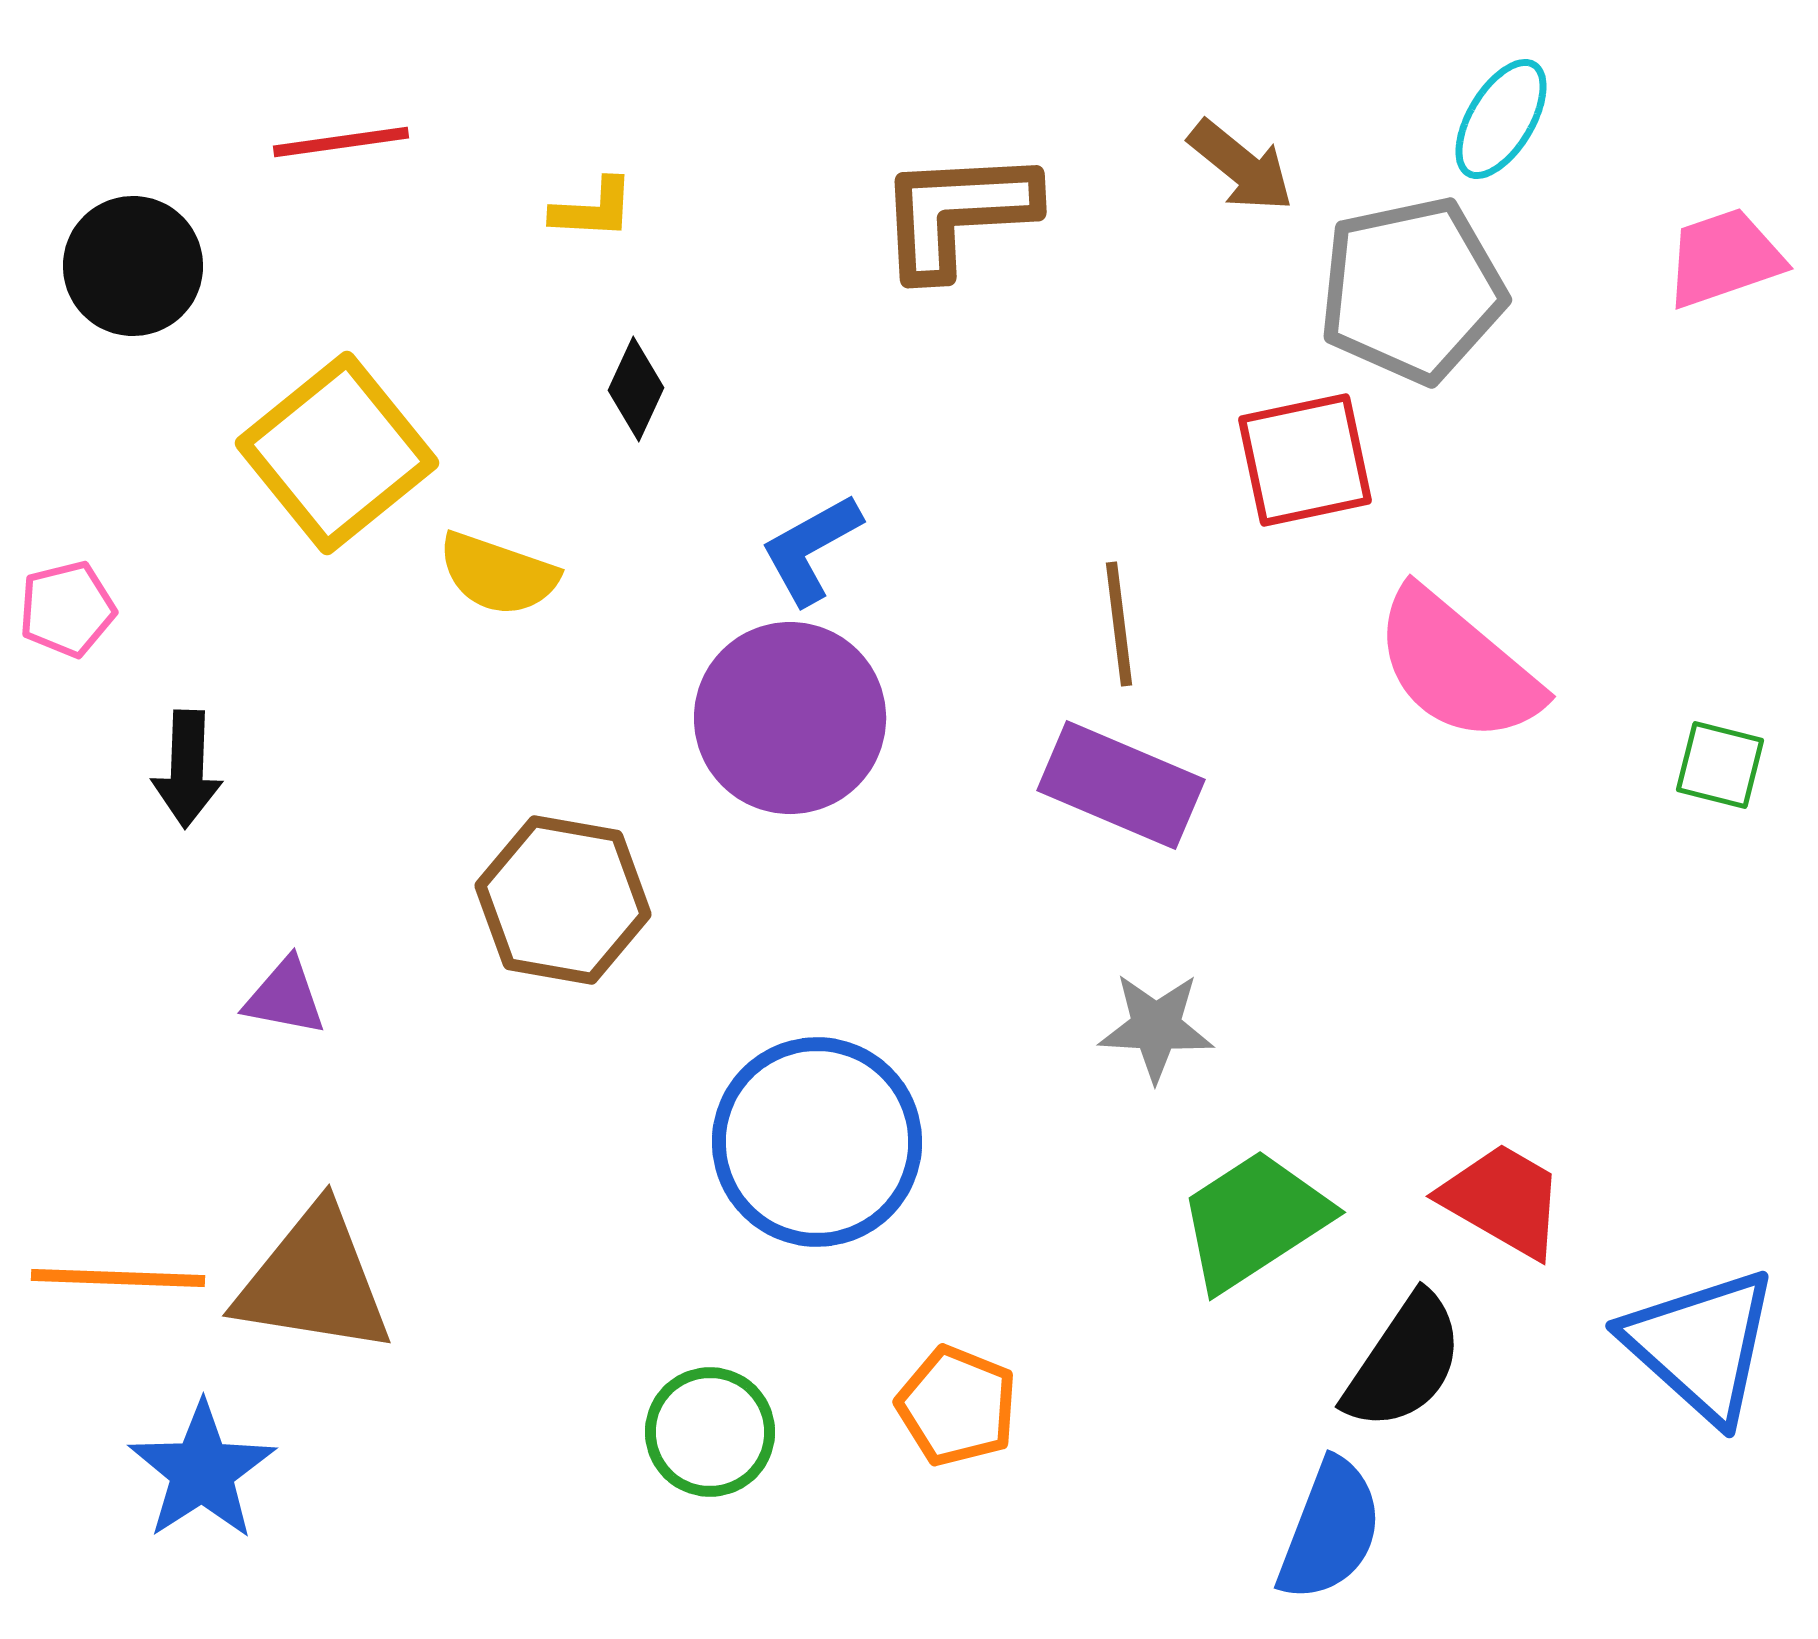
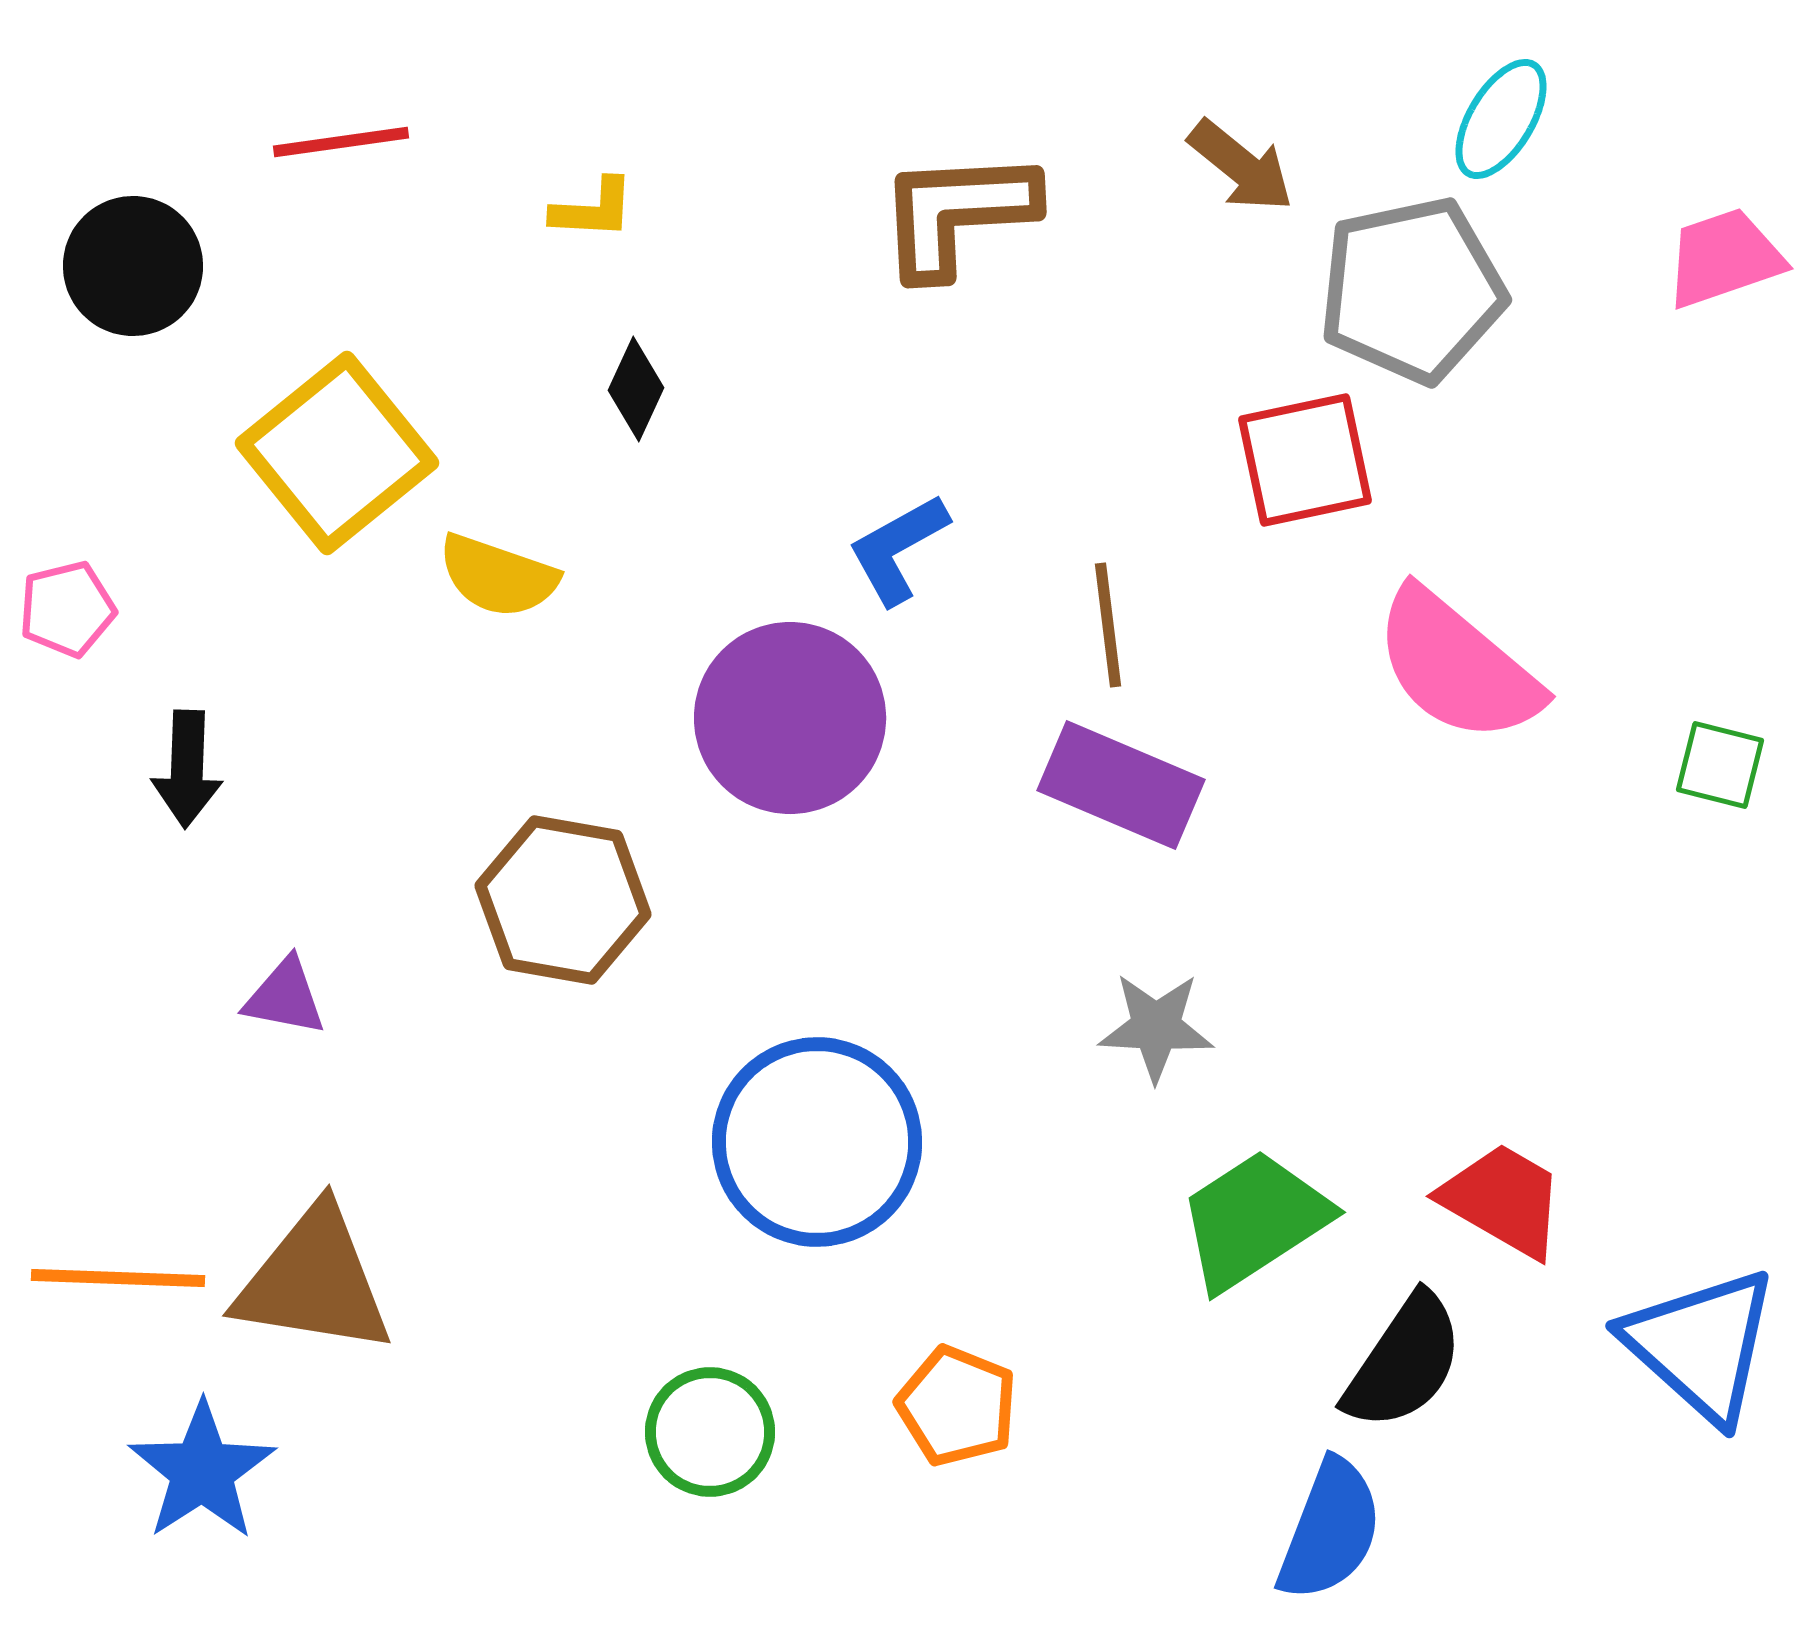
blue L-shape: moved 87 px right
yellow semicircle: moved 2 px down
brown line: moved 11 px left, 1 px down
